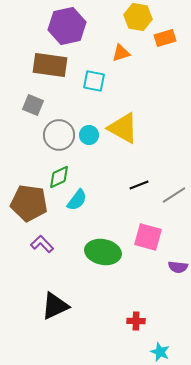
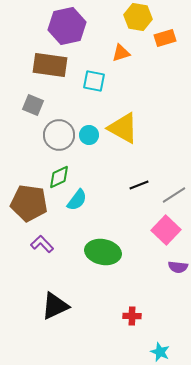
pink square: moved 18 px right, 7 px up; rotated 28 degrees clockwise
red cross: moved 4 px left, 5 px up
